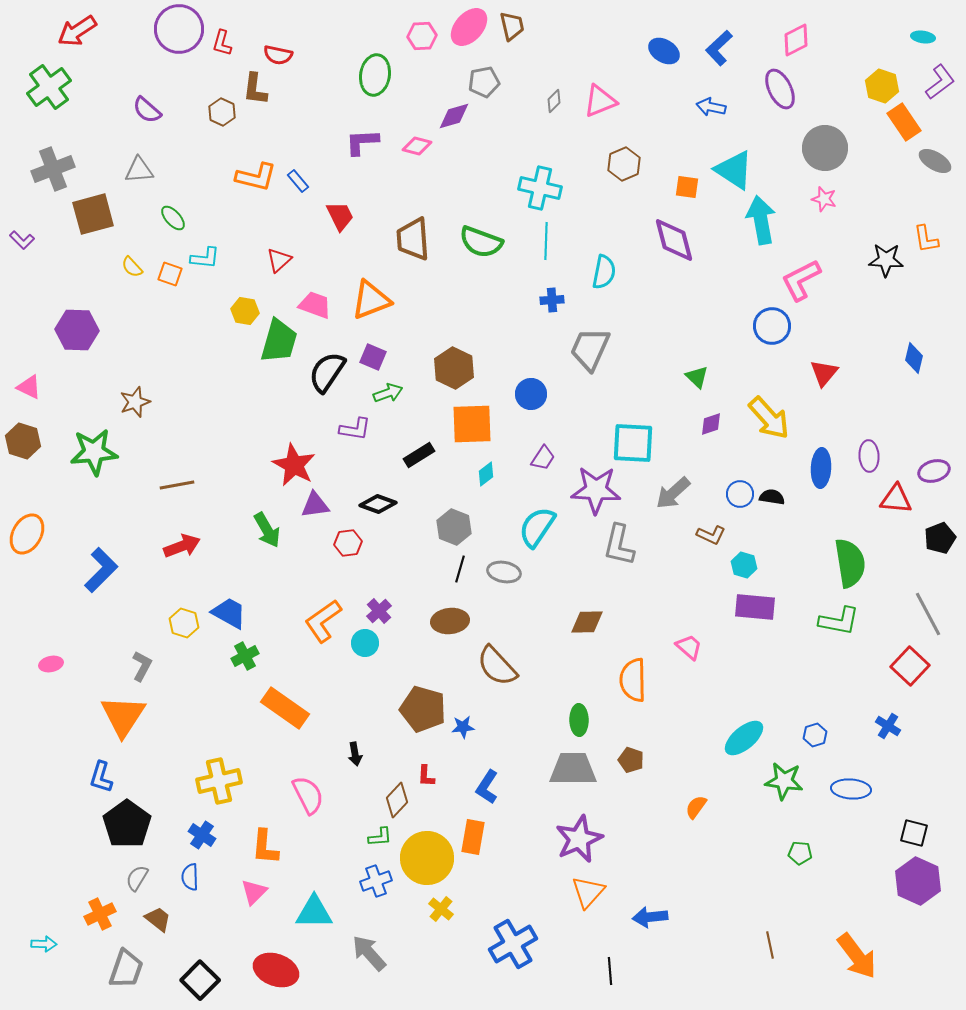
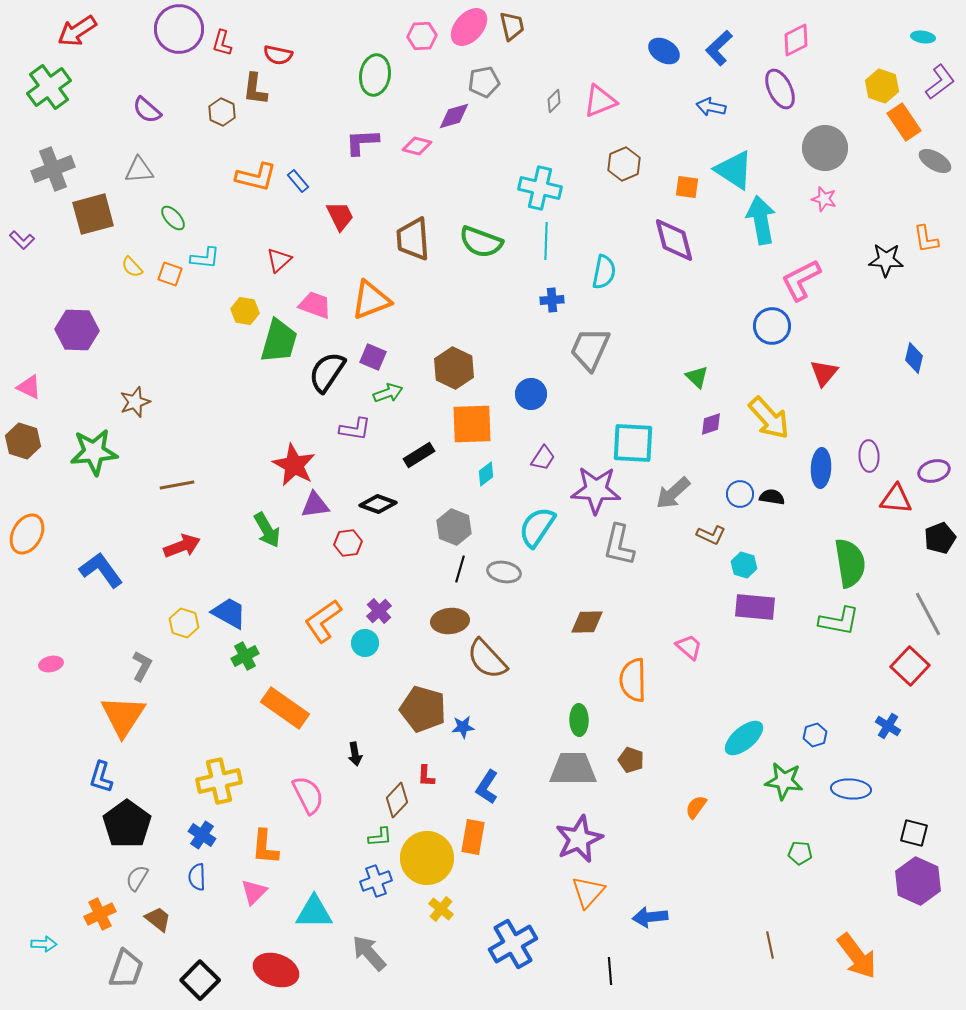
blue L-shape at (101, 570): rotated 81 degrees counterclockwise
brown semicircle at (497, 666): moved 10 px left, 7 px up
blue semicircle at (190, 877): moved 7 px right
